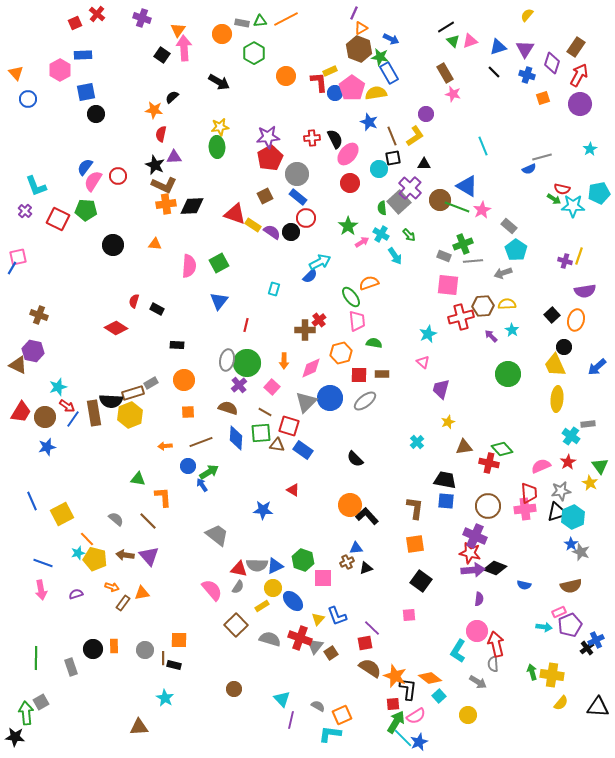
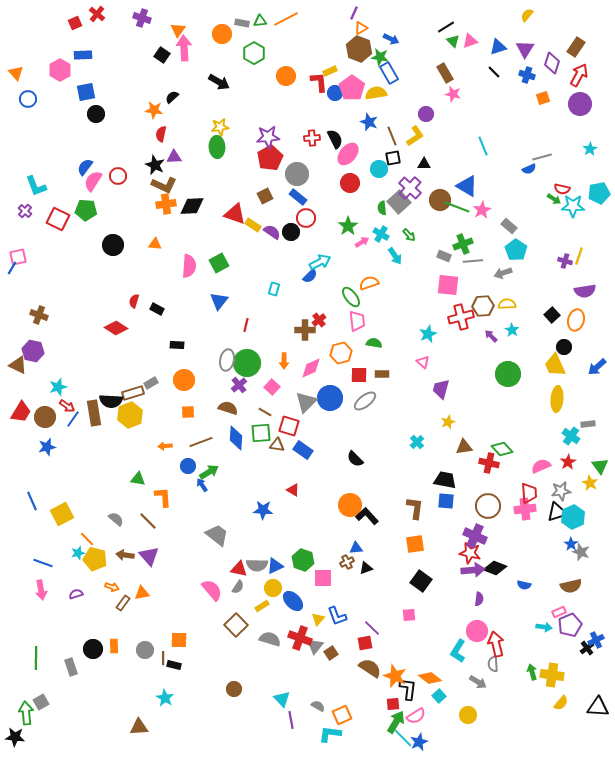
purple line at (291, 720): rotated 24 degrees counterclockwise
